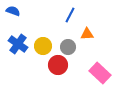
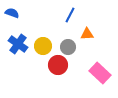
blue semicircle: moved 1 px left, 2 px down
